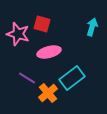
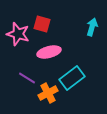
orange cross: rotated 12 degrees clockwise
